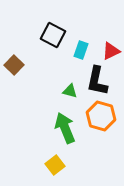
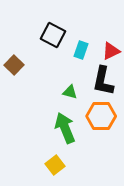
black L-shape: moved 6 px right
green triangle: moved 1 px down
orange hexagon: rotated 16 degrees counterclockwise
